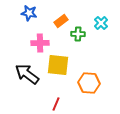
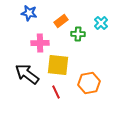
orange hexagon: rotated 15 degrees counterclockwise
red line: moved 12 px up; rotated 48 degrees counterclockwise
